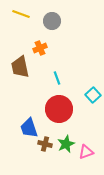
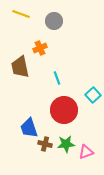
gray circle: moved 2 px right
red circle: moved 5 px right, 1 px down
green star: rotated 18 degrees clockwise
